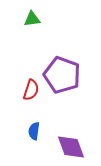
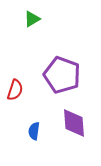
green triangle: rotated 24 degrees counterclockwise
red semicircle: moved 16 px left
purple diamond: moved 3 px right, 24 px up; rotated 16 degrees clockwise
